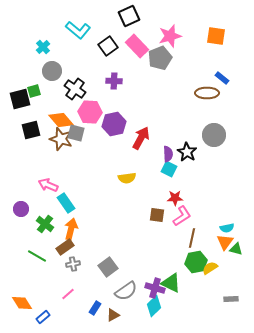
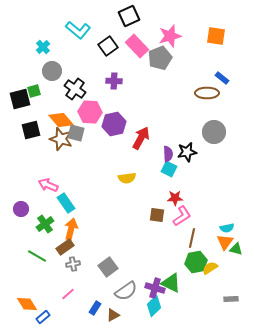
gray circle at (214, 135): moved 3 px up
black star at (187, 152): rotated 30 degrees clockwise
green cross at (45, 224): rotated 18 degrees clockwise
orange diamond at (22, 303): moved 5 px right, 1 px down
